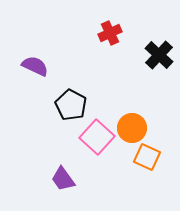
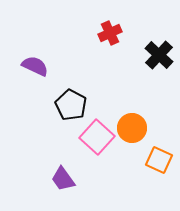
orange square: moved 12 px right, 3 px down
